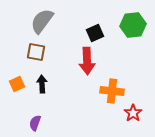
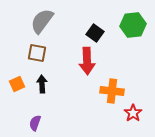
black square: rotated 30 degrees counterclockwise
brown square: moved 1 px right, 1 px down
